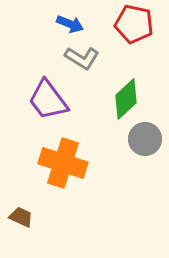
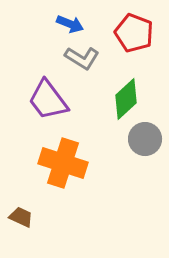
red pentagon: moved 9 px down; rotated 9 degrees clockwise
